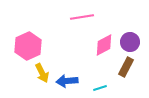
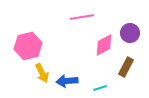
purple circle: moved 9 px up
pink hexagon: rotated 12 degrees clockwise
